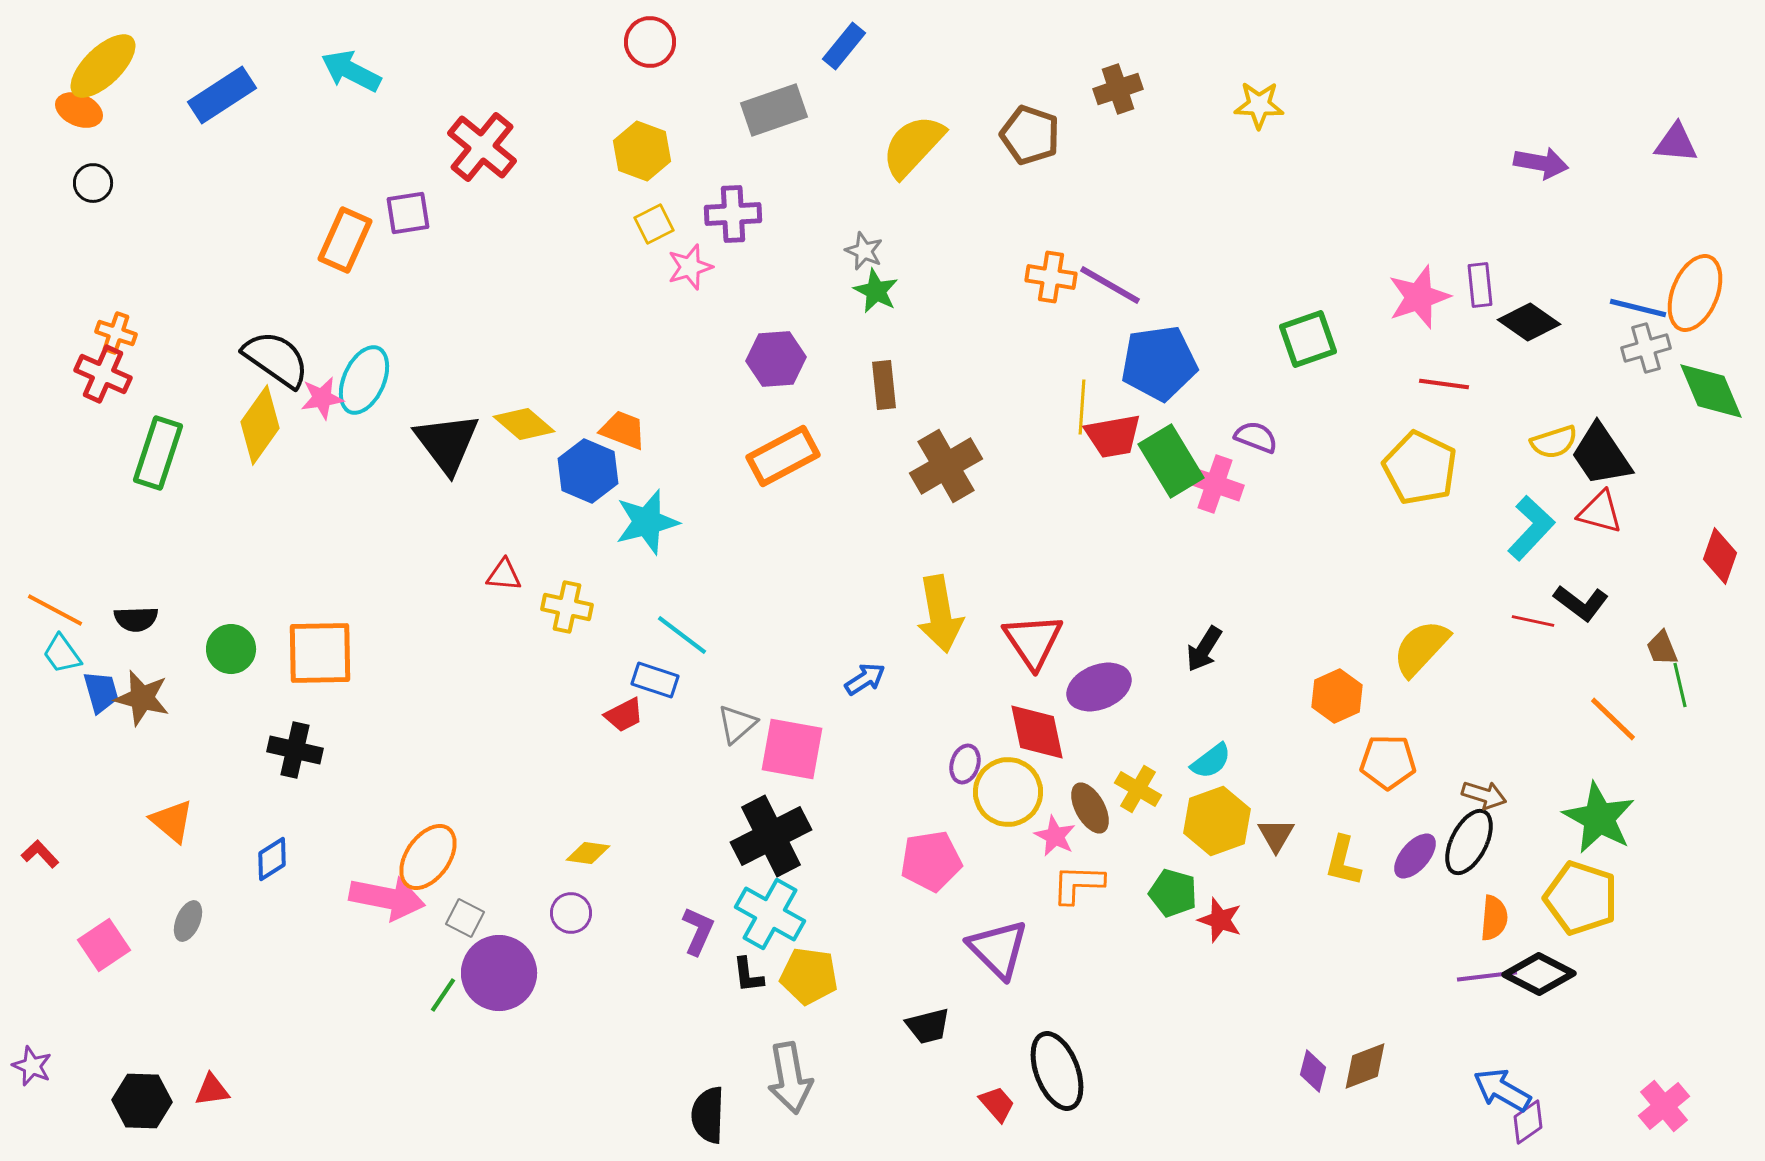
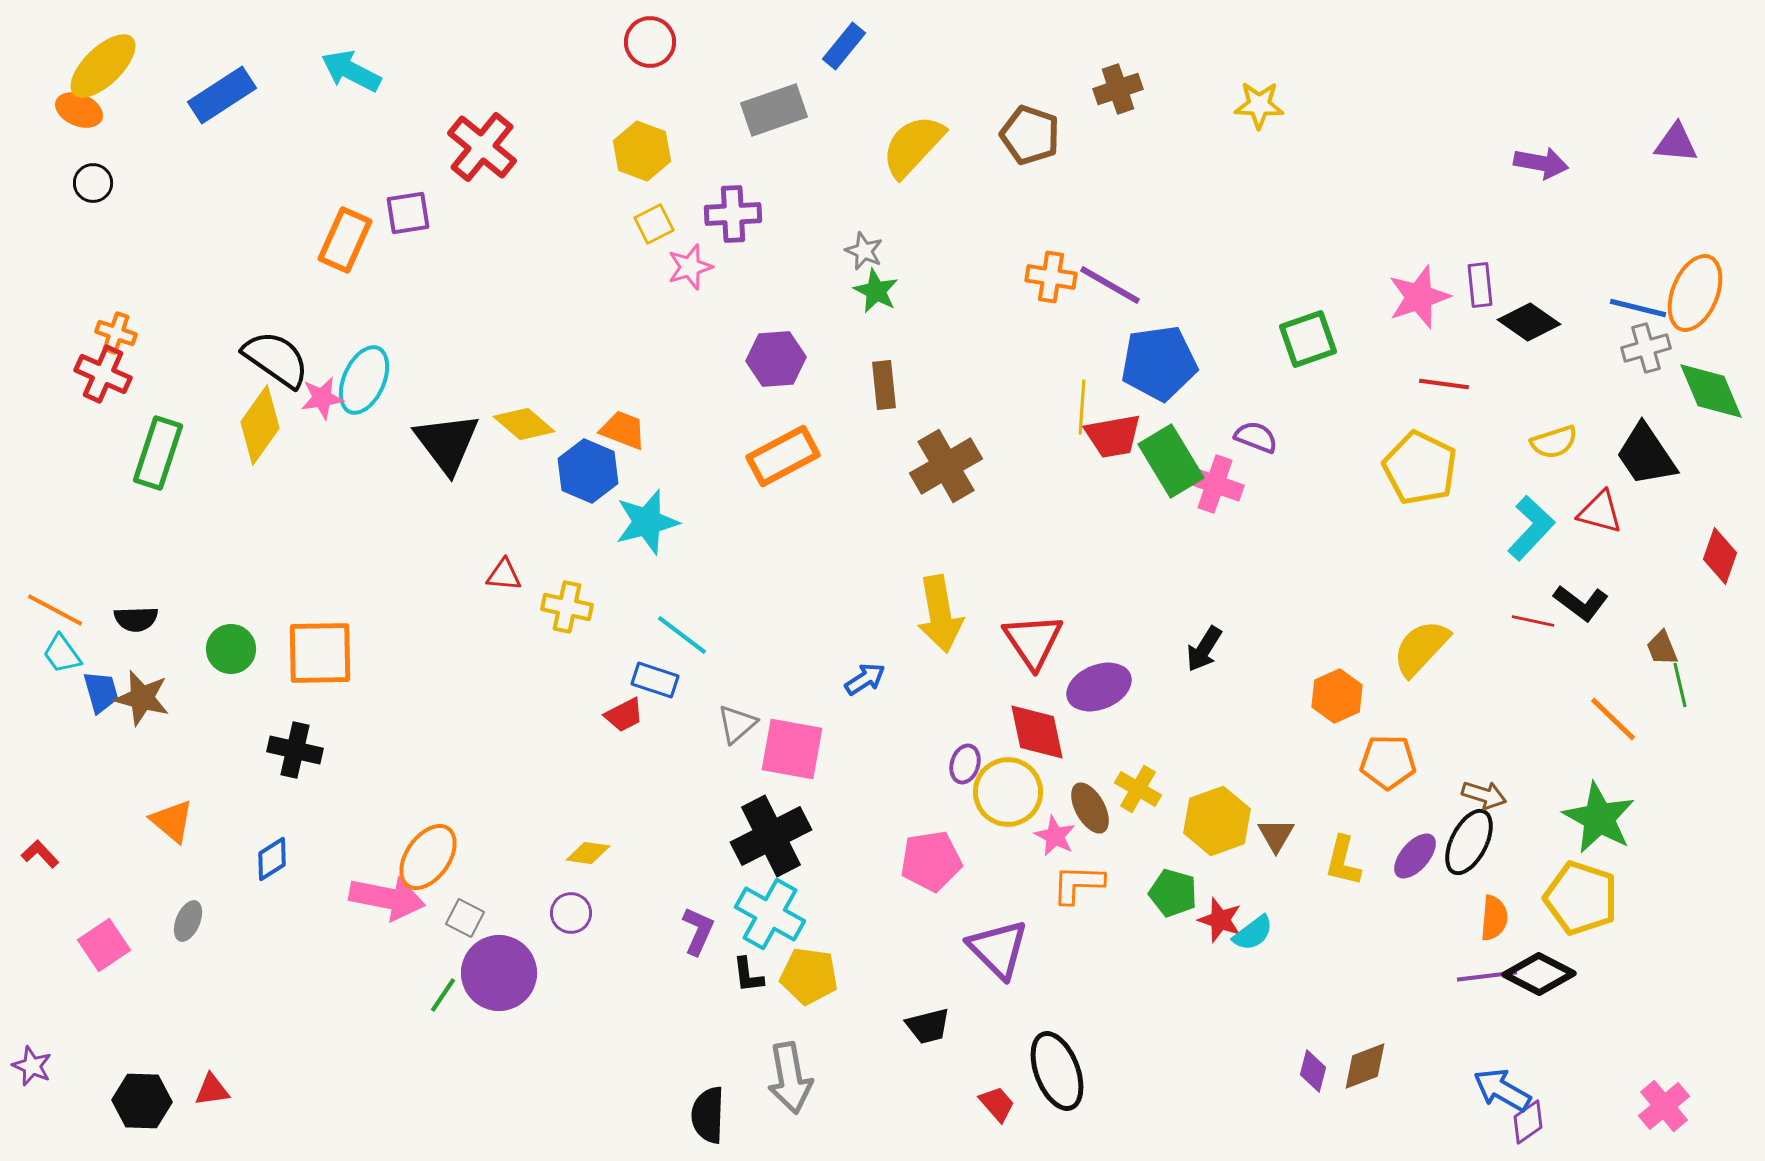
black trapezoid at (1601, 455): moved 45 px right
cyan semicircle at (1211, 761): moved 42 px right, 172 px down
